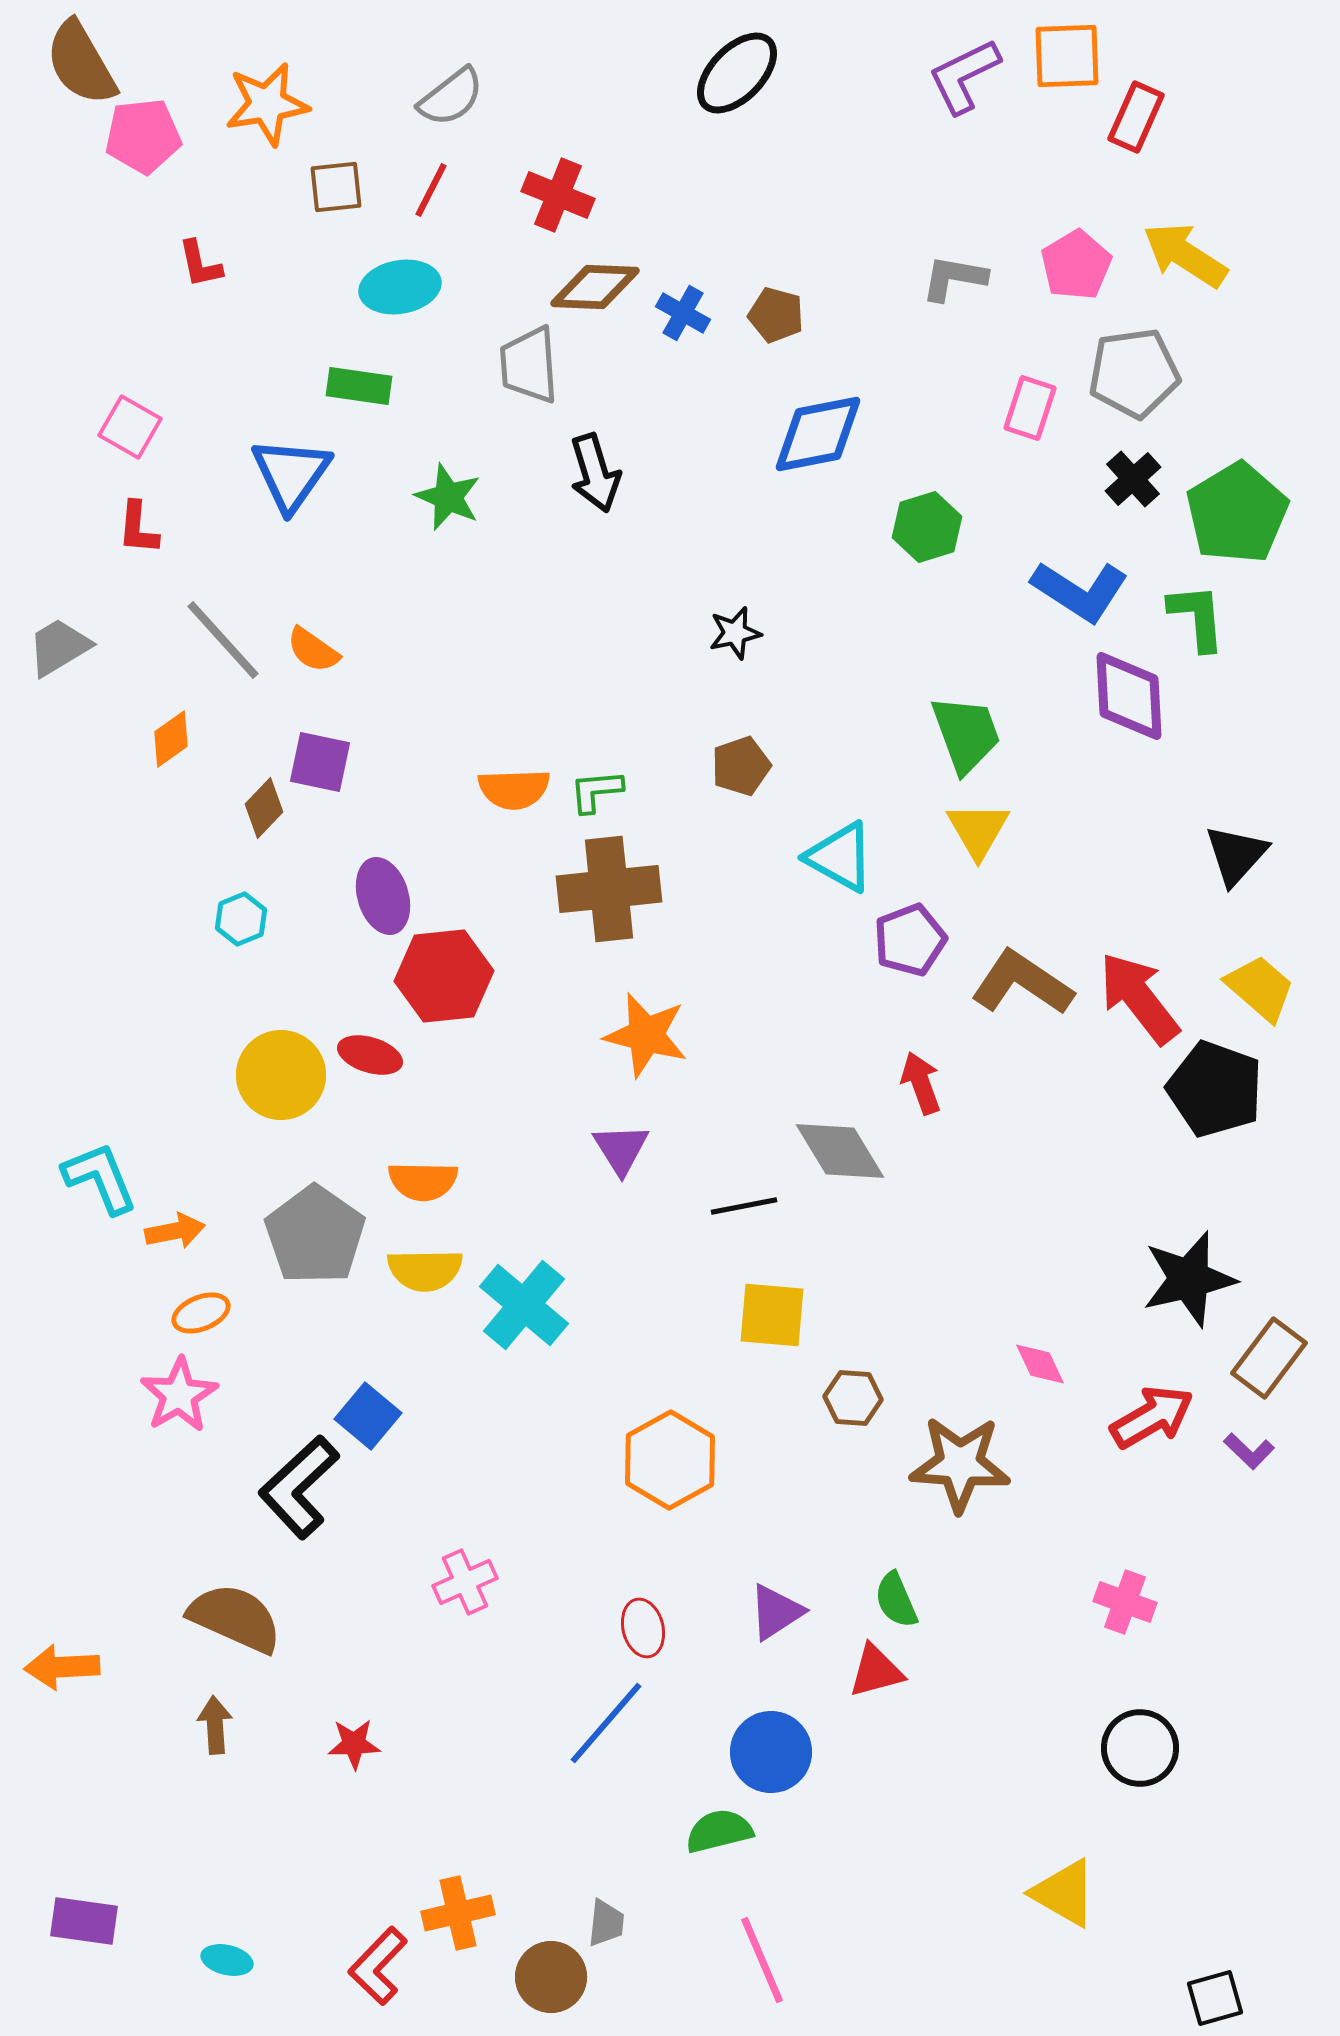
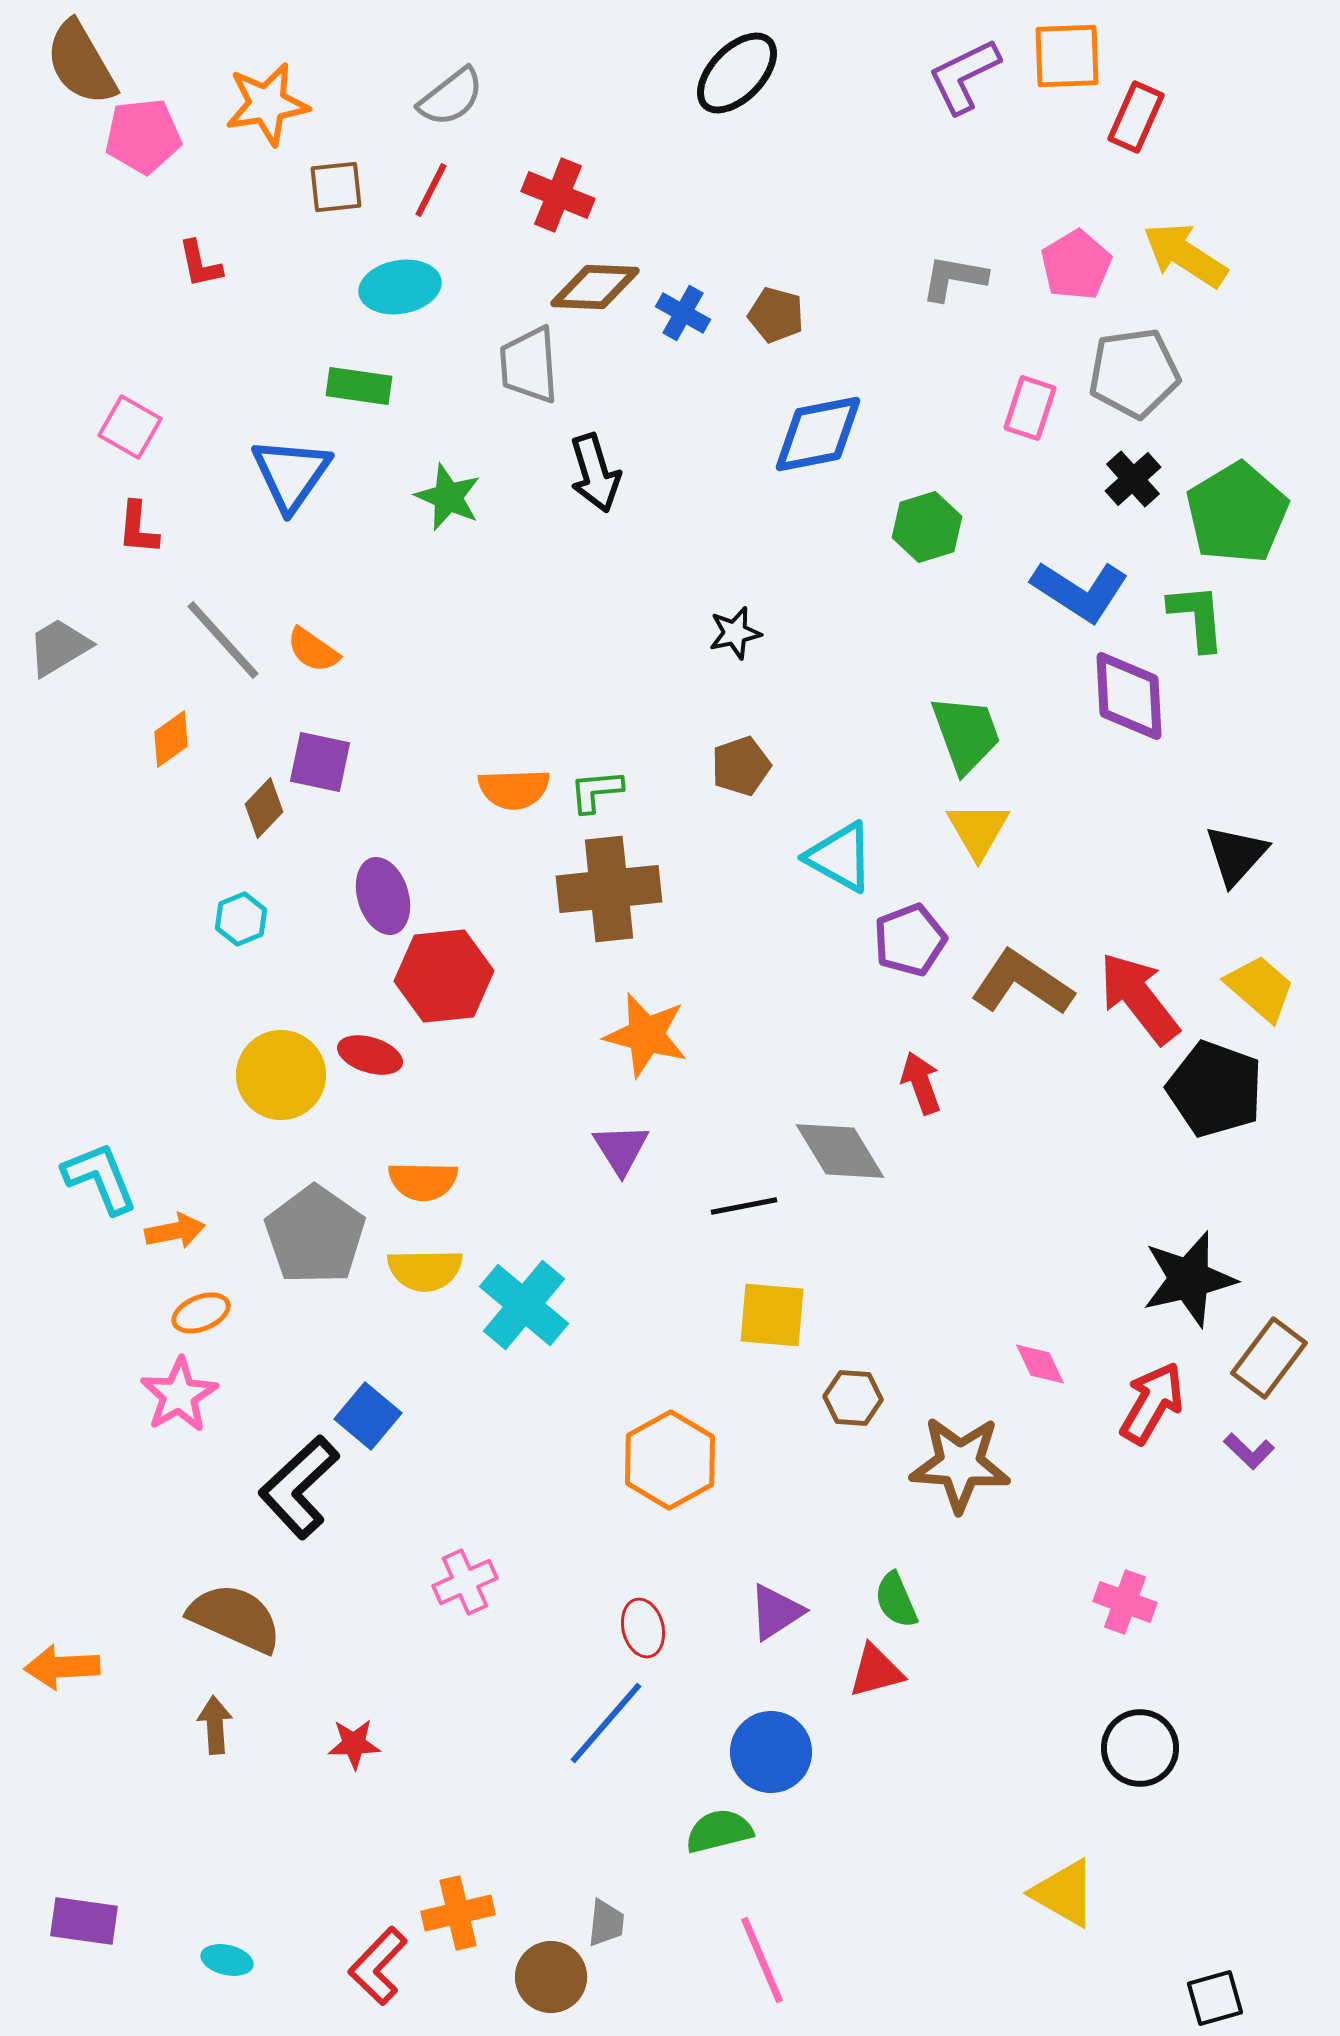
red arrow at (1152, 1417): moved 14 px up; rotated 30 degrees counterclockwise
